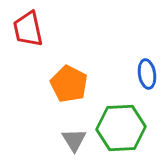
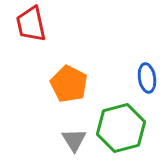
red trapezoid: moved 3 px right, 5 px up
blue ellipse: moved 4 px down
green hexagon: rotated 12 degrees counterclockwise
